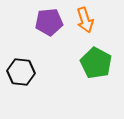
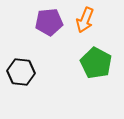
orange arrow: rotated 40 degrees clockwise
